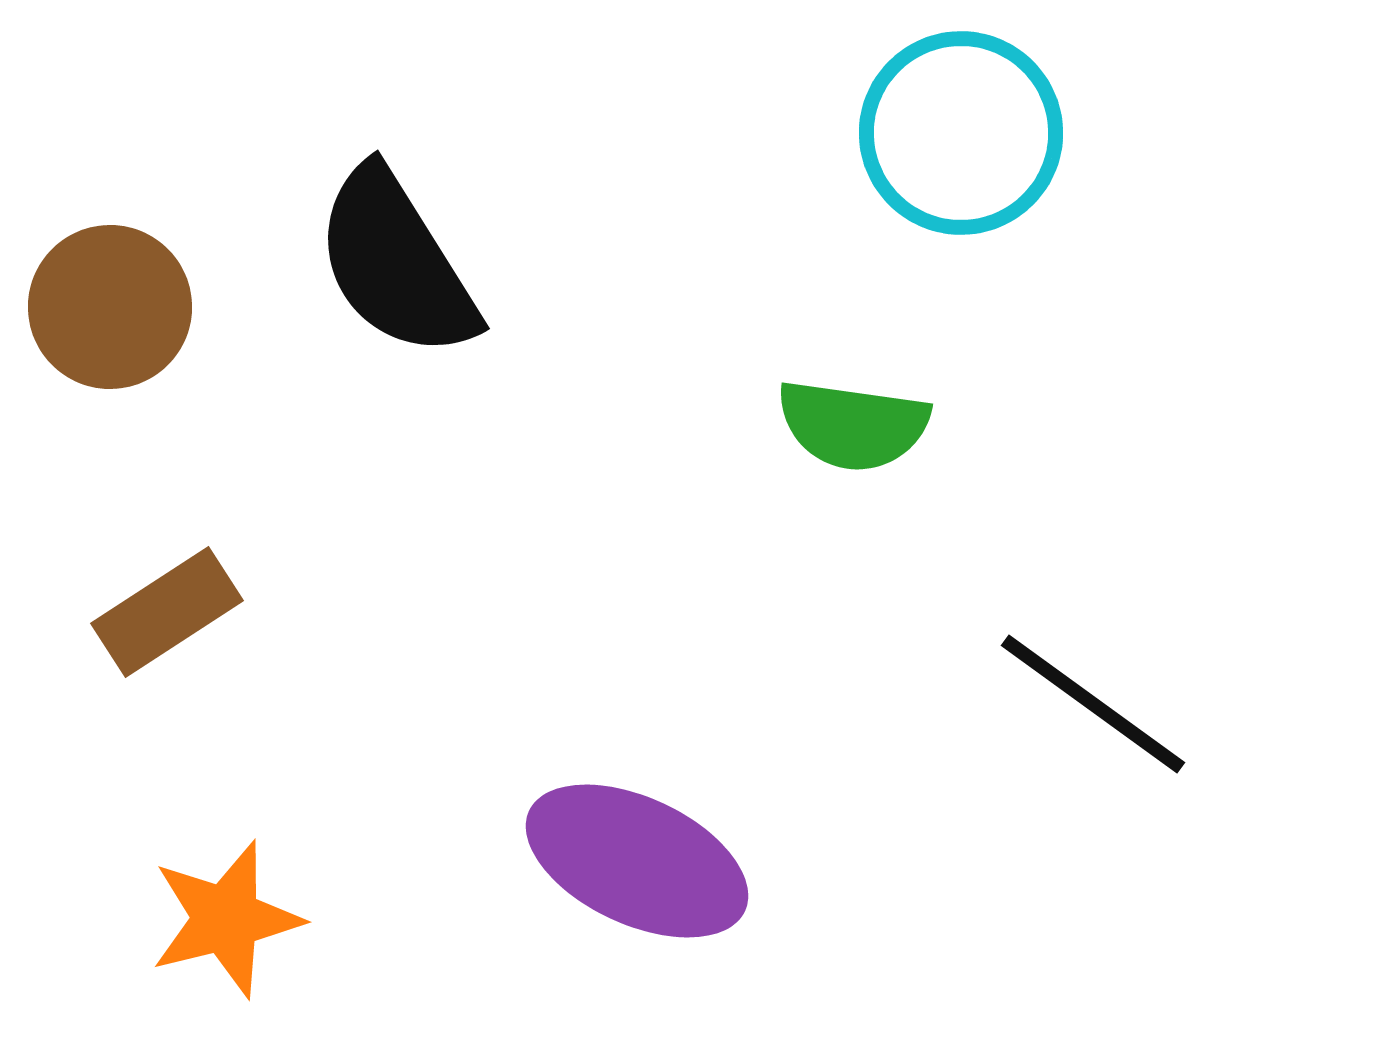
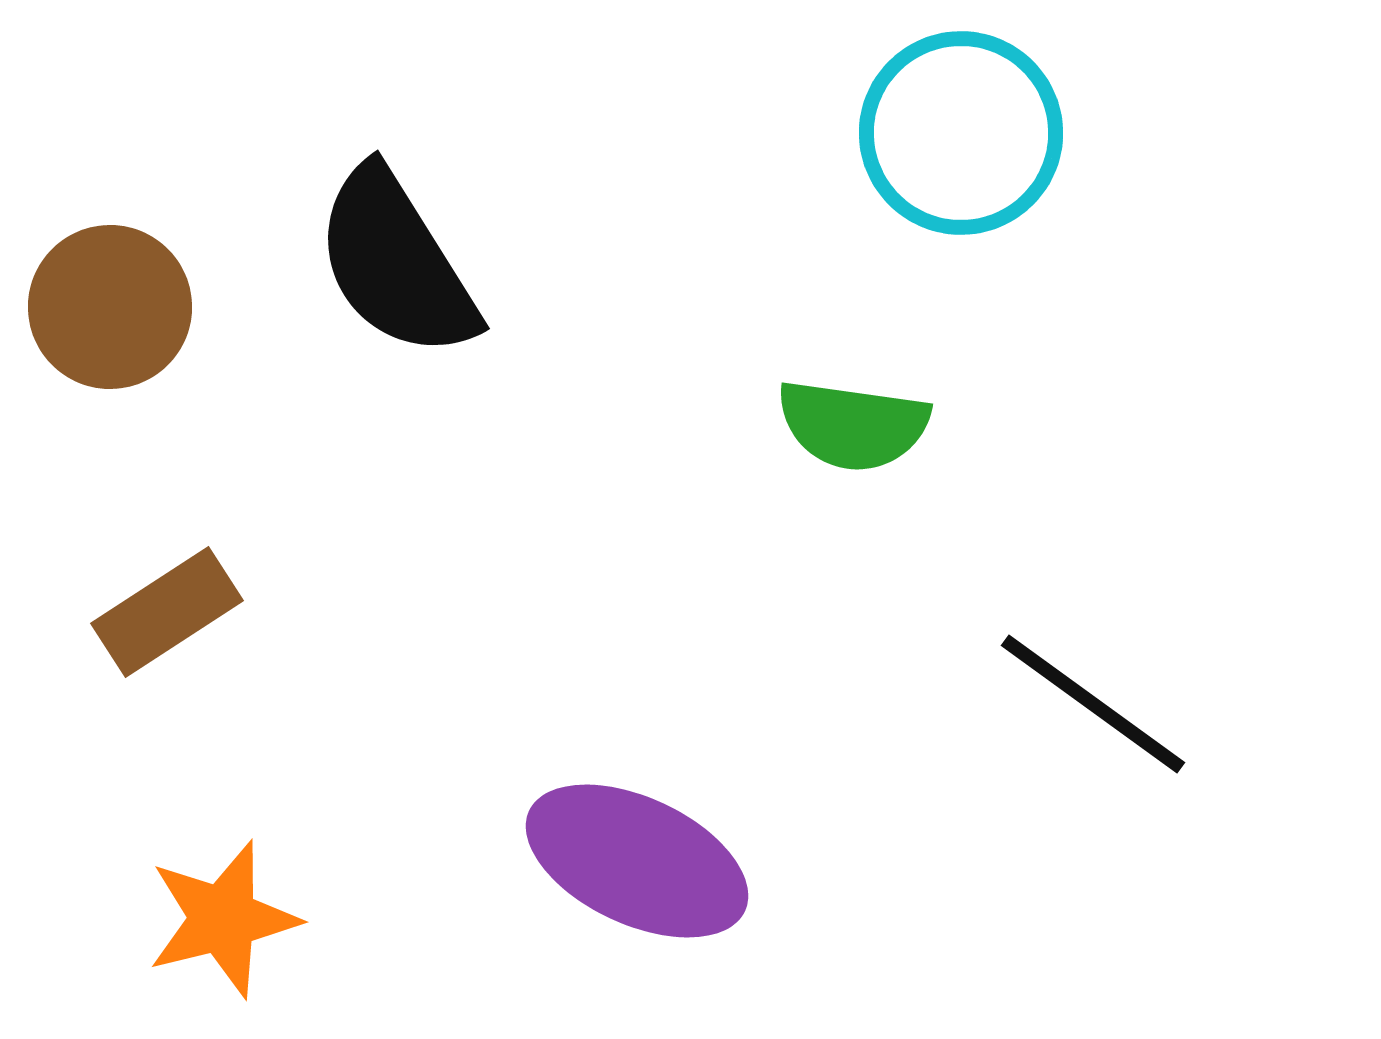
orange star: moved 3 px left
